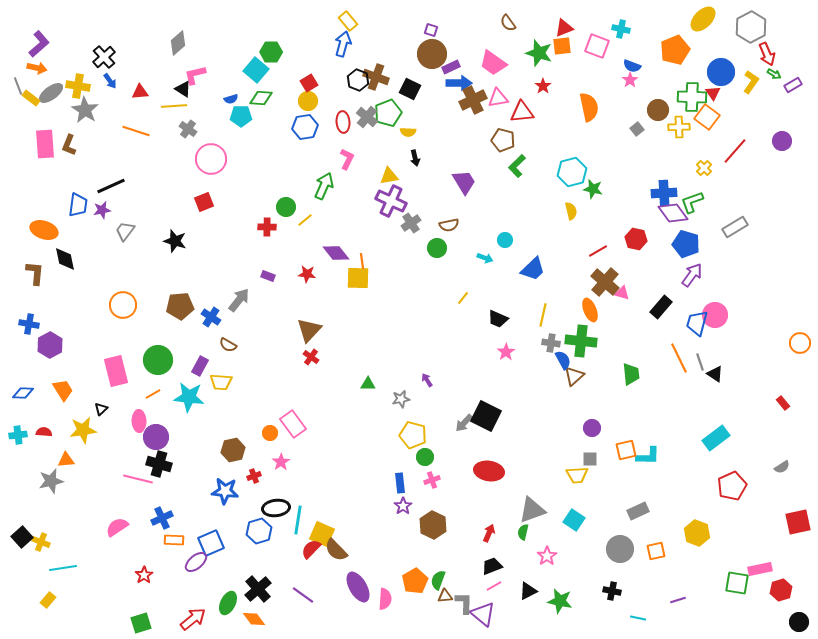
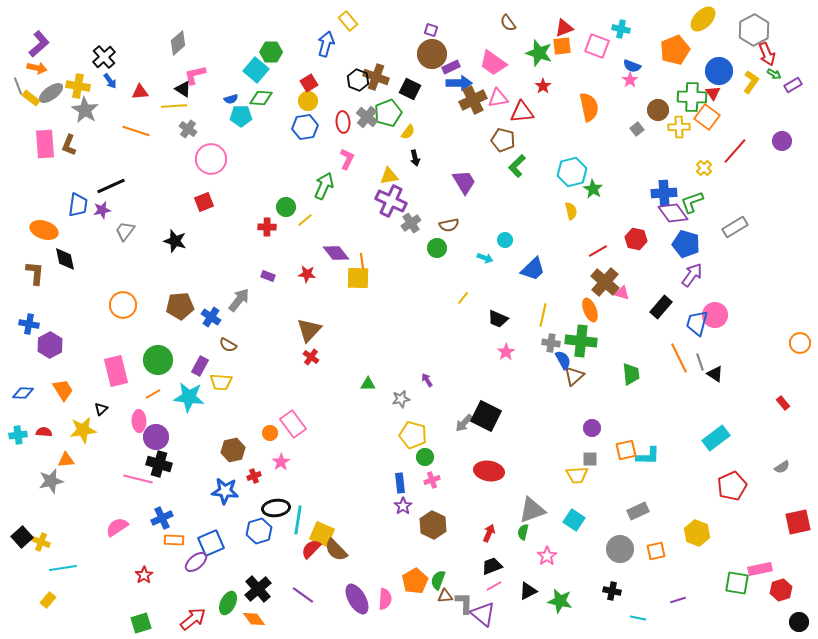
gray hexagon at (751, 27): moved 3 px right, 3 px down
blue arrow at (343, 44): moved 17 px left
blue circle at (721, 72): moved 2 px left, 1 px up
yellow semicircle at (408, 132): rotated 56 degrees counterclockwise
green star at (593, 189): rotated 18 degrees clockwise
purple ellipse at (358, 587): moved 1 px left, 12 px down
